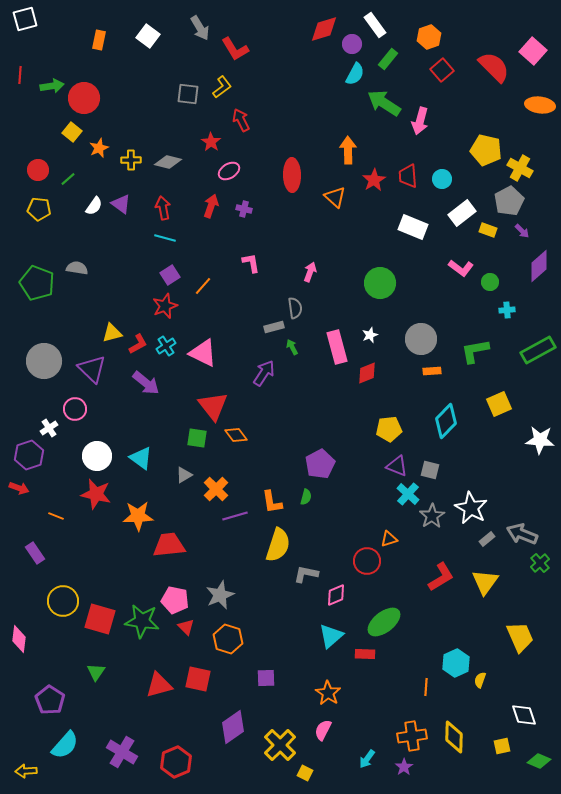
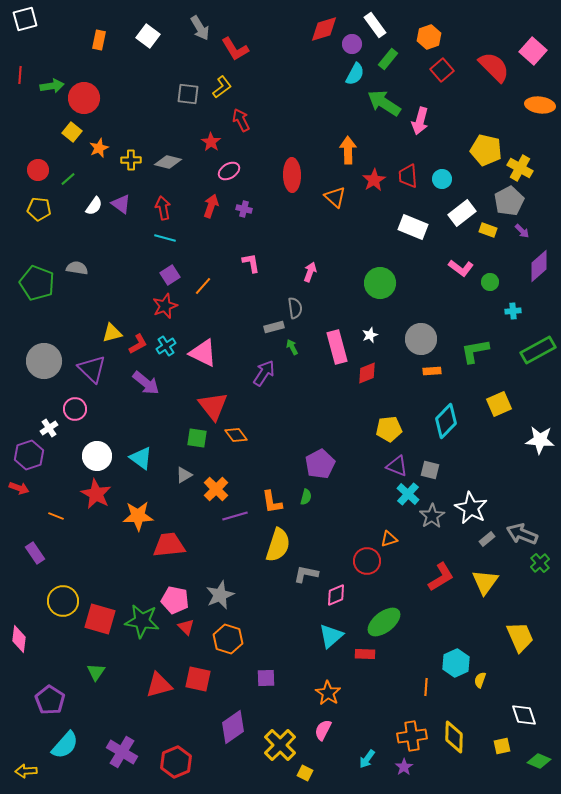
cyan cross at (507, 310): moved 6 px right, 1 px down
red star at (96, 494): rotated 16 degrees clockwise
